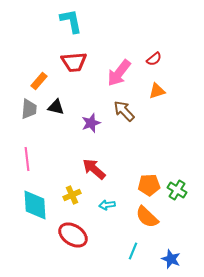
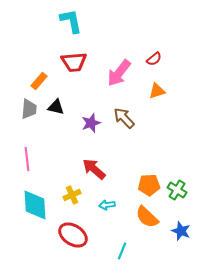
brown arrow: moved 7 px down
cyan line: moved 11 px left
blue star: moved 10 px right, 28 px up
